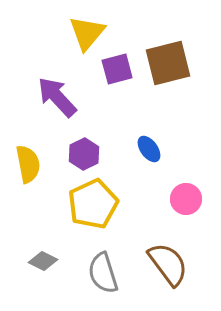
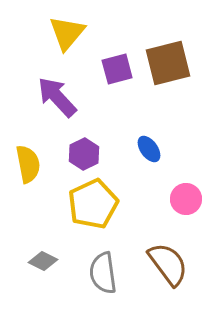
yellow triangle: moved 20 px left
gray semicircle: rotated 9 degrees clockwise
